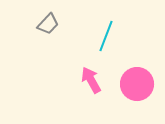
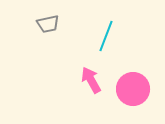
gray trapezoid: rotated 35 degrees clockwise
pink circle: moved 4 px left, 5 px down
